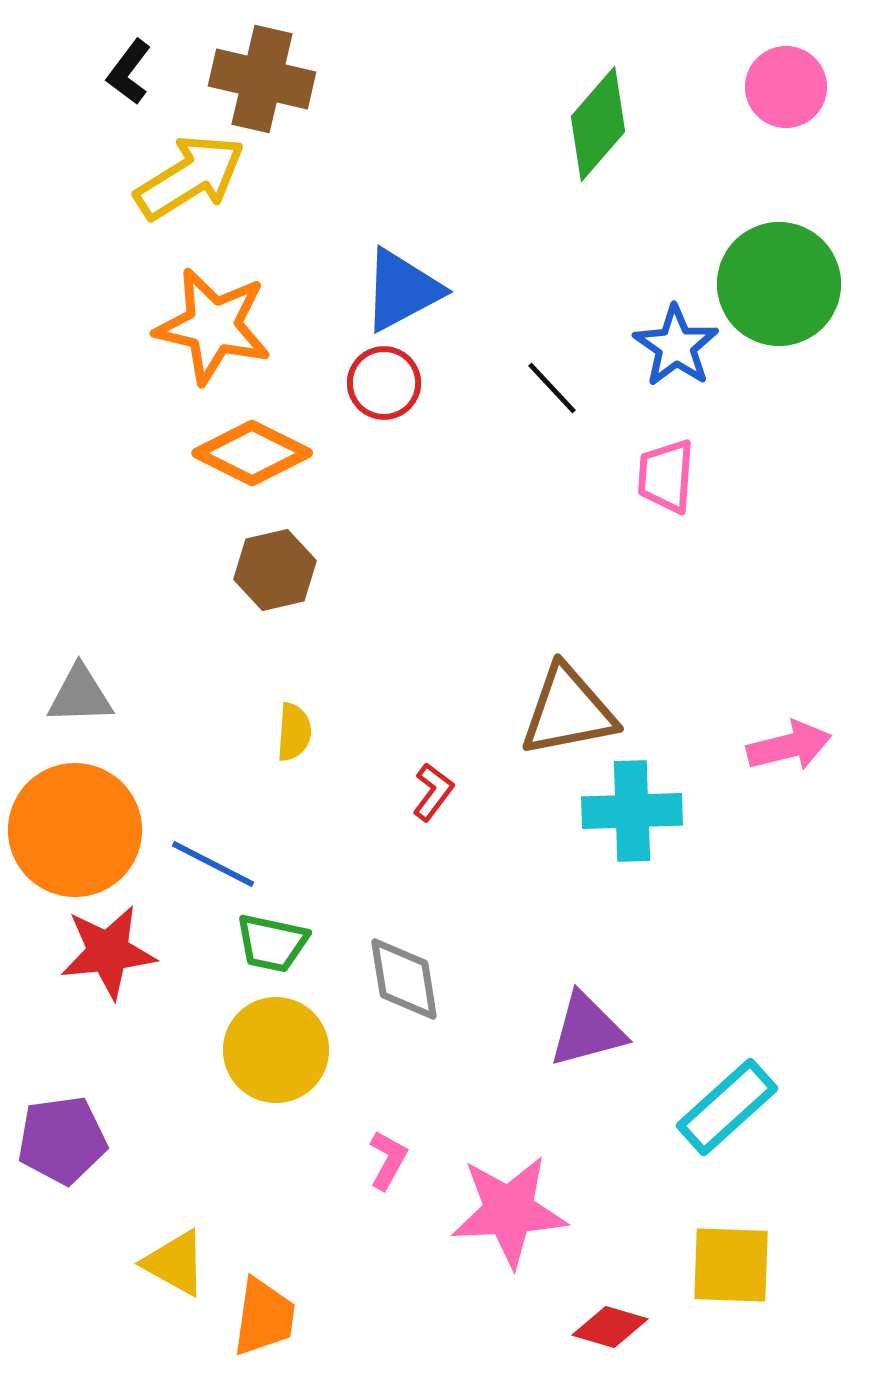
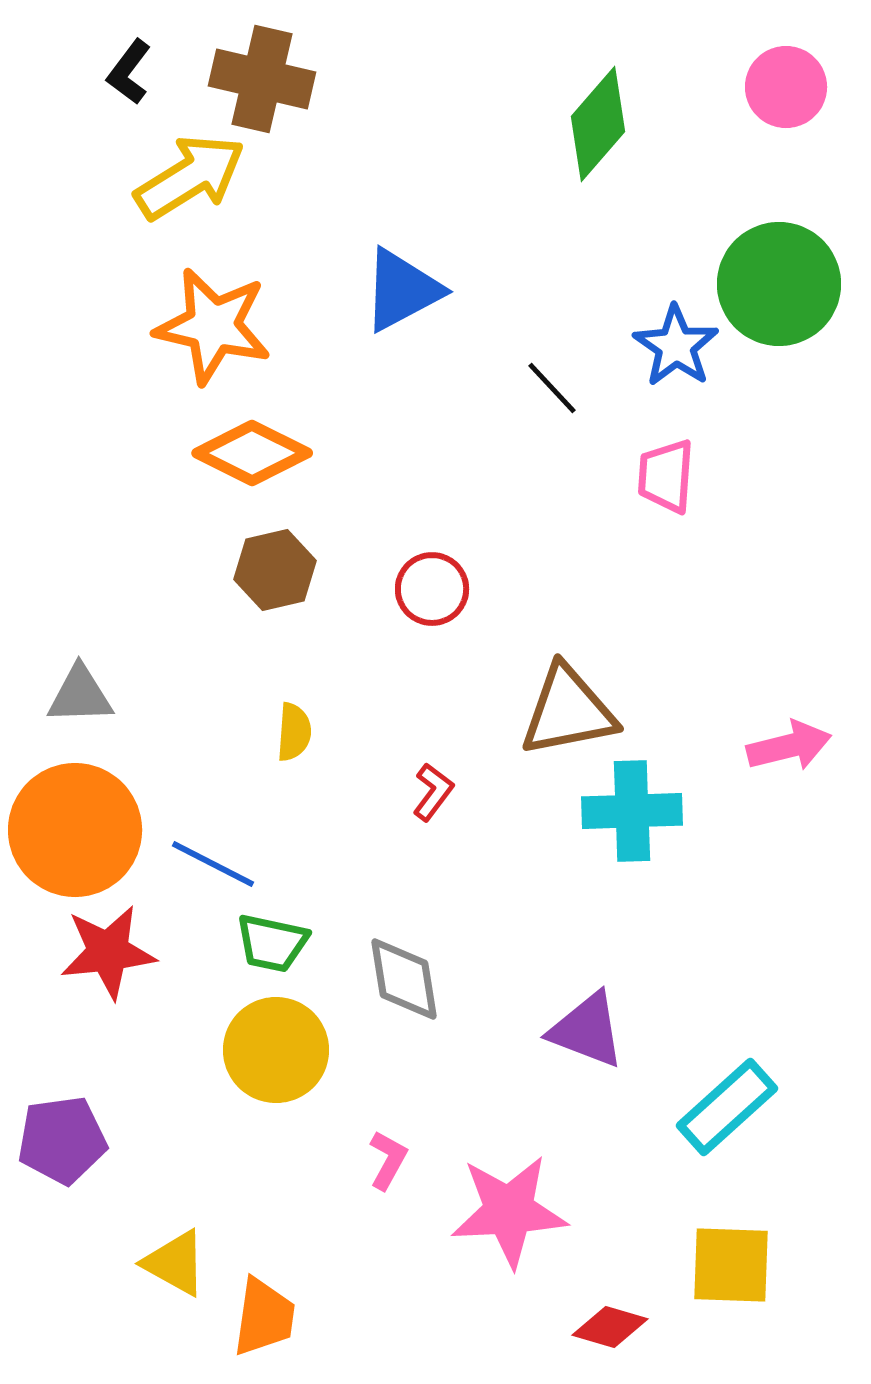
red circle: moved 48 px right, 206 px down
purple triangle: rotated 36 degrees clockwise
